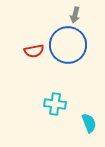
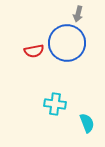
gray arrow: moved 3 px right, 1 px up
blue circle: moved 1 px left, 2 px up
cyan semicircle: moved 2 px left
